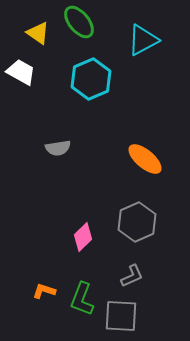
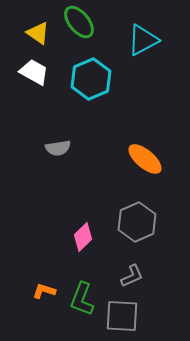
white trapezoid: moved 13 px right
gray square: moved 1 px right
